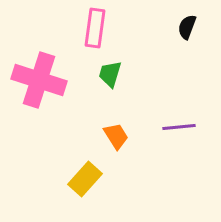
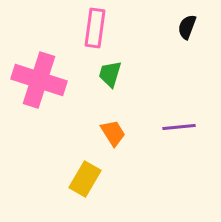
orange trapezoid: moved 3 px left, 3 px up
yellow rectangle: rotated 12 degrees counterclockwise
